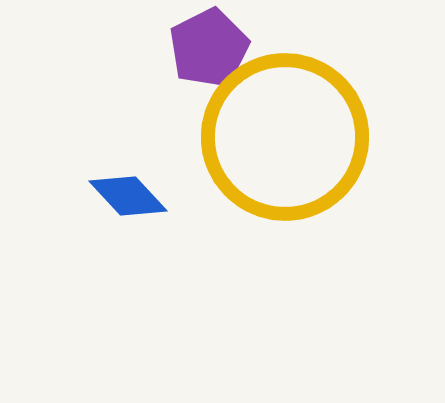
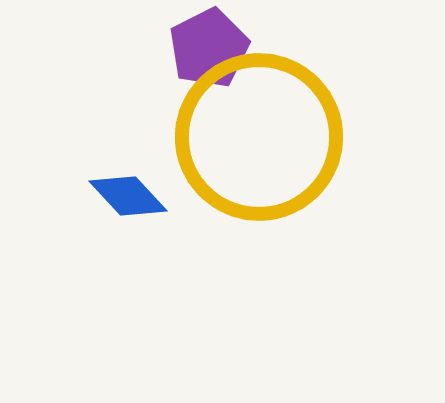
yellow circle: moved 26 px left
